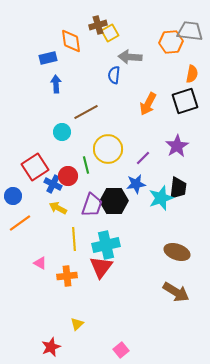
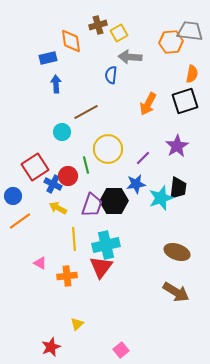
yellow square: moved 9 px right
blue semicircle: moved 3 px left
orange line: moved 2 px up
